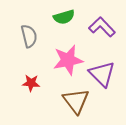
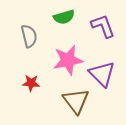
purple L-shape: moved 1 px right, 1 px up; rotated 24 degrees clockwise
